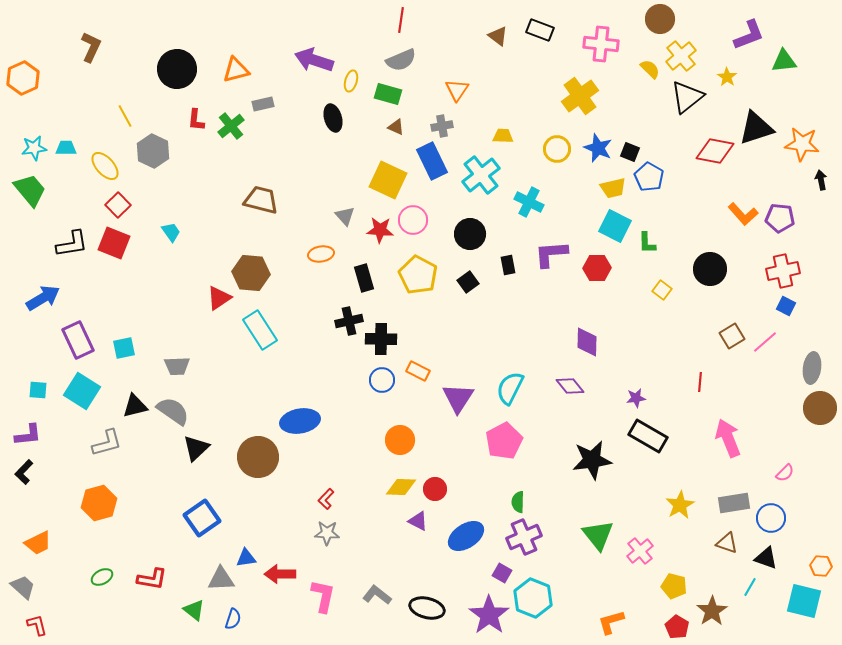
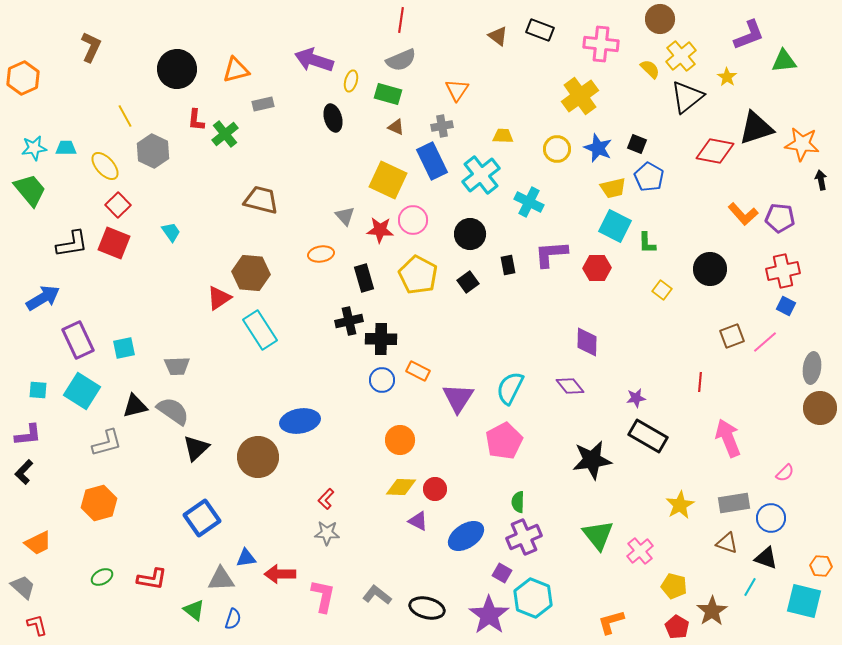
green cross at (231, 126): moved 6 px left, 8 px down
black square at (630, 152): moved 7 px right, 8 px up
brown square at (732, 336): rotated 10 degrees clockwise
